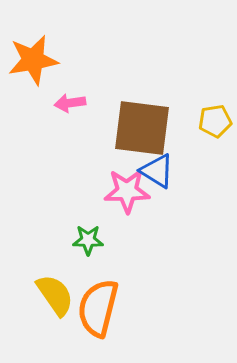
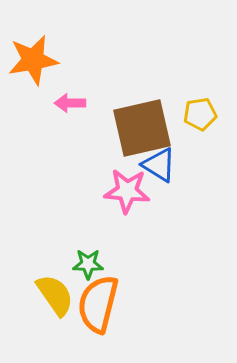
pink arrow: rotated 8 degrees clockwise
yellow pentagon: moved 15 px left, 7 px up
brown square: rotated 20 degrees counterclockwise
blue triangle: moved 2 px right, 6 px up
pink star: rotated 6 degrees clockwise
green star: moved 24 px down
orange semicircle: moved 4 px up
